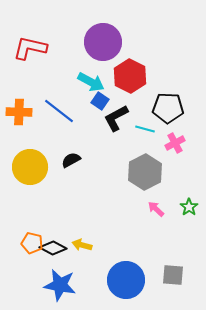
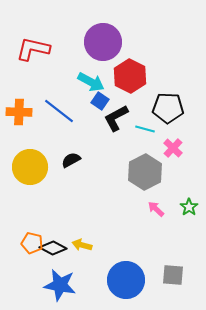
red L-shape: moved 3 px right, 1 px down
pink cross: moved 2 px left, 5 px down; rotated 18 degrees counterclockwise
